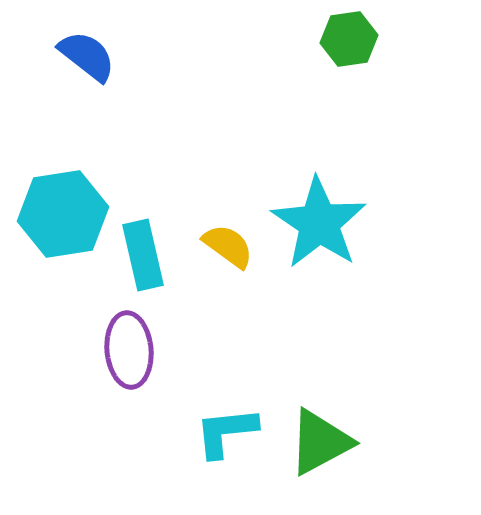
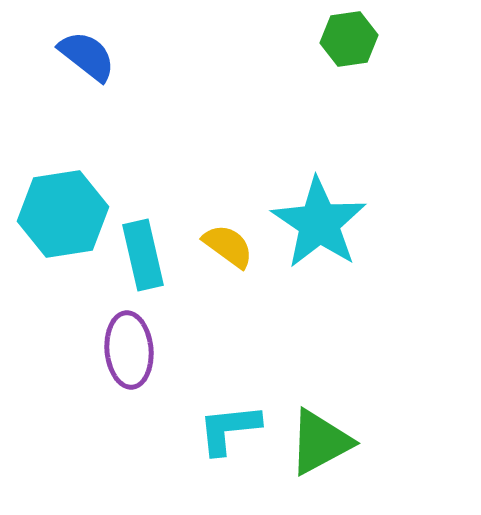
cyan L-shape: moved 3 px right, 3 px up
